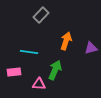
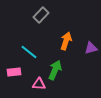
cyan line: rotated 30 degrees clockwise
